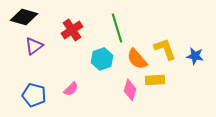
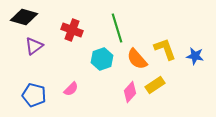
red cross: rotated 35 degrees counterclockwise
yellow rectangle: moved 5 px down; rotated 30 degrees counterclockwise
pink diamond: moved 2 px down; rotated 25 degrees clockwise
